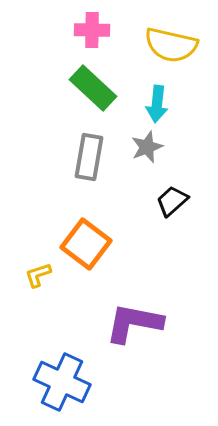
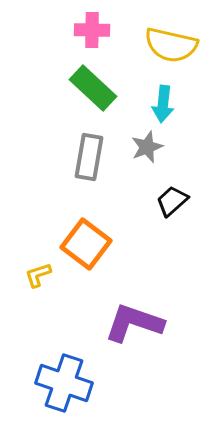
cyan arrow: moved 6 px right
purple L-shape: rotated 8 degrees clockwise
blue cross: moved 2 px right, 1 px down; rotated 6 degrees counterclockwise
